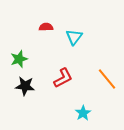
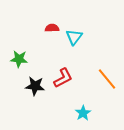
red semicircle: moved 6 px right, 1 px down
green star: rotated 24 degrees clockwise
black star: moved 10 px right
